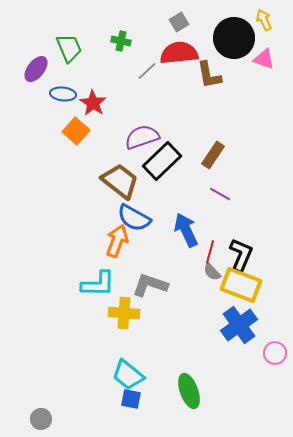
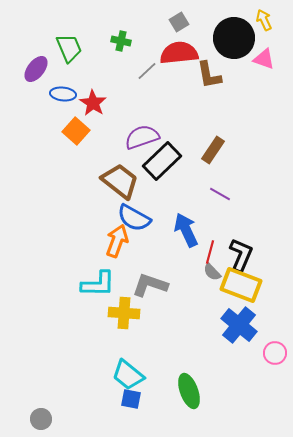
brown rectangle: moved 5 px up
blue cross: rotated 15 degrees counterclockwise
